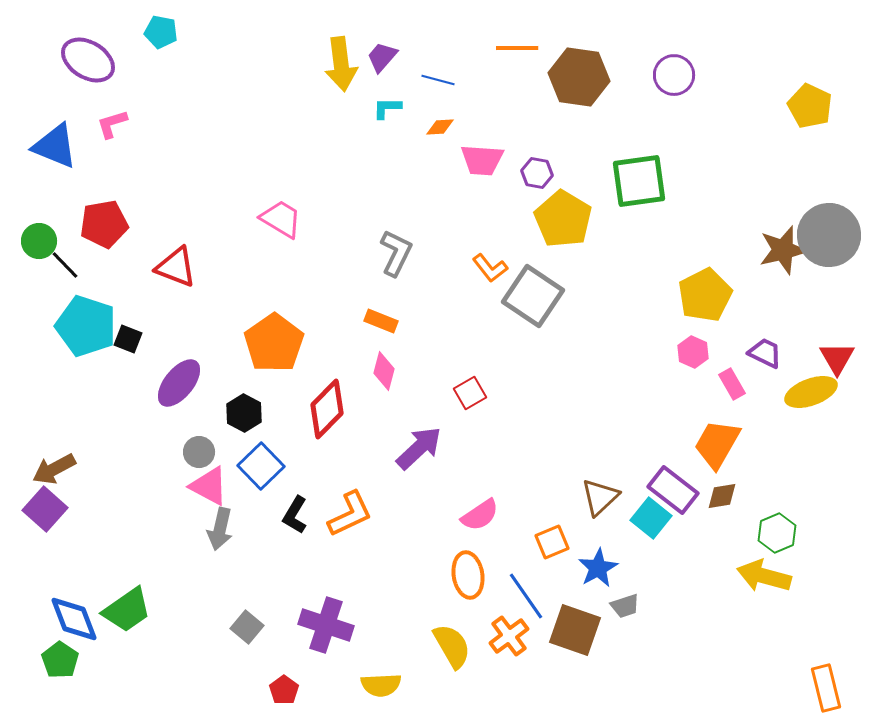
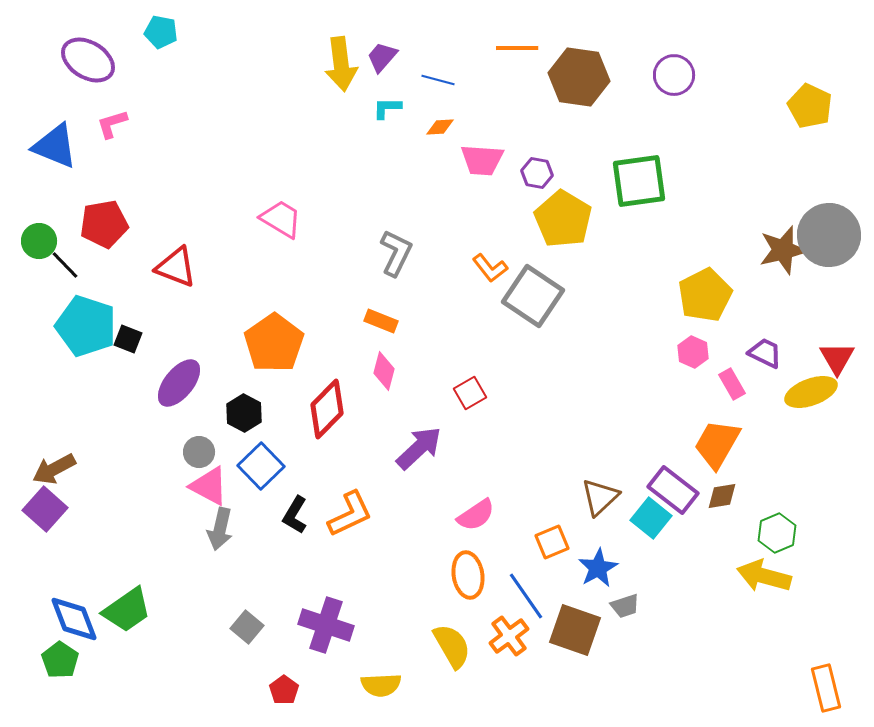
pink semicircle at (480, 515): moved 4 px left
